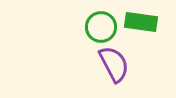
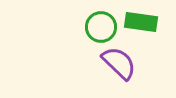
purple semicircle: moved 5 px right, 1 px up; rotated 18 degrees counterclockwise
